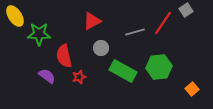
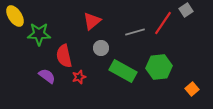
red triangle: rotated 12 degrees counterclockwise
